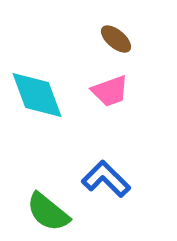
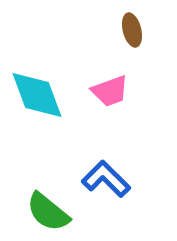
brown ellipse: moved 16 px right, 9 px up; rotated 36 degrees clockwise
